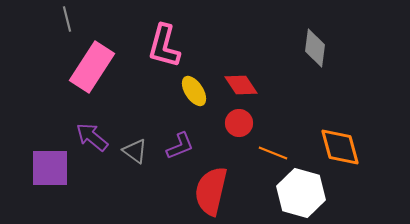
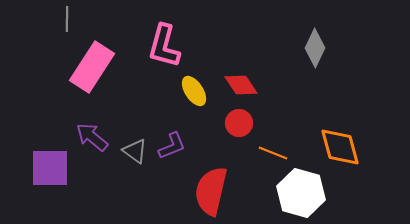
gray line: rotated 15 degrees clockwise
gray diamond: rotated 18 degrees clockwise
purple L-shape: moved 8 px left
